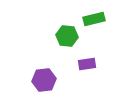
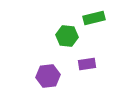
green rectangle: moved 1 px up
purple hexagon: moved 4 px right, 4 px up
